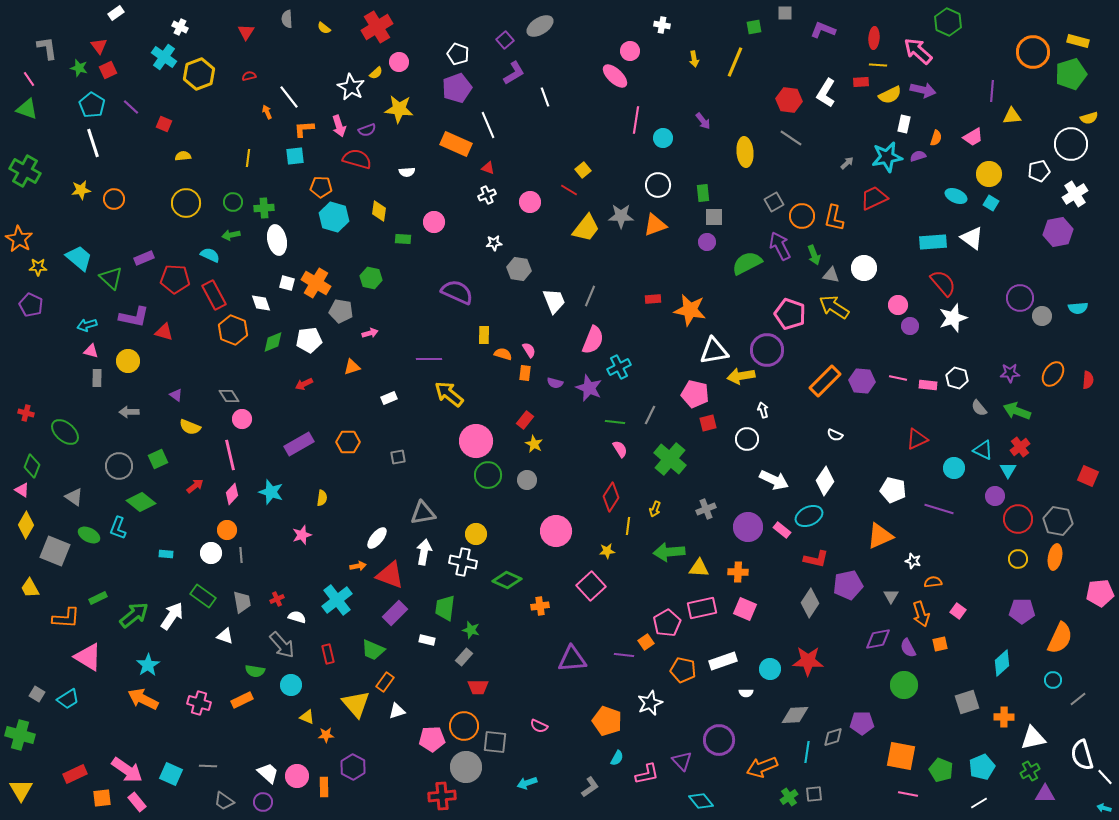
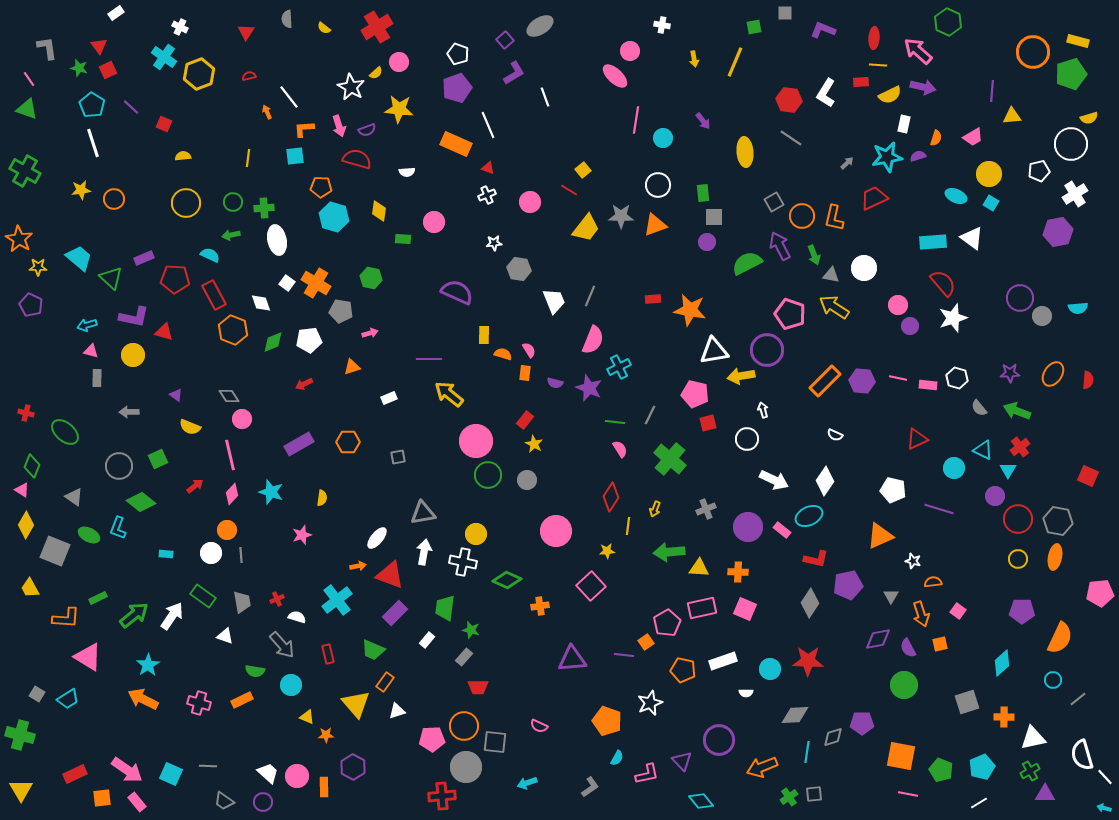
purple arrow at (923, 90): moved 3 px up
white square at (287, 283): rotated 21 degrees clockwise
yellow circle at (128, 361): moved 5 px right, 6 px up
white rectangle at (427, 640): rotated 63 degrees counterclockwise
